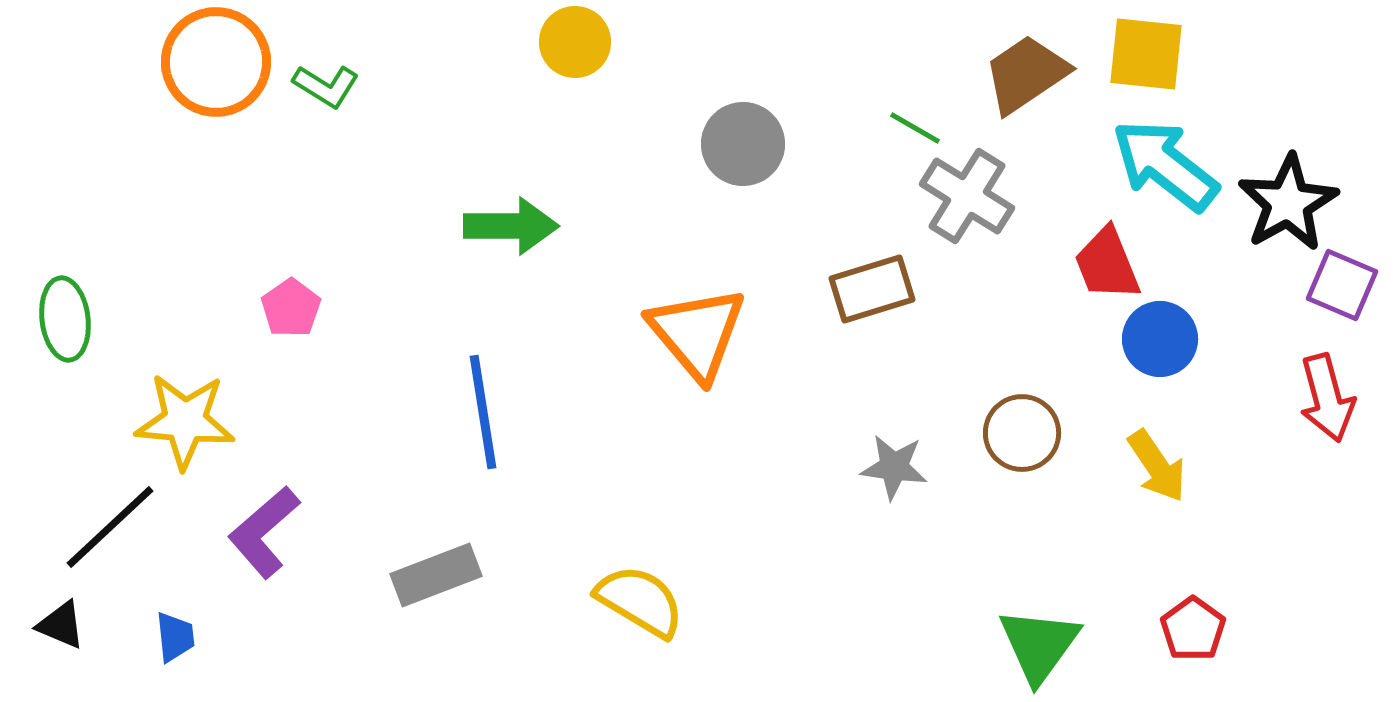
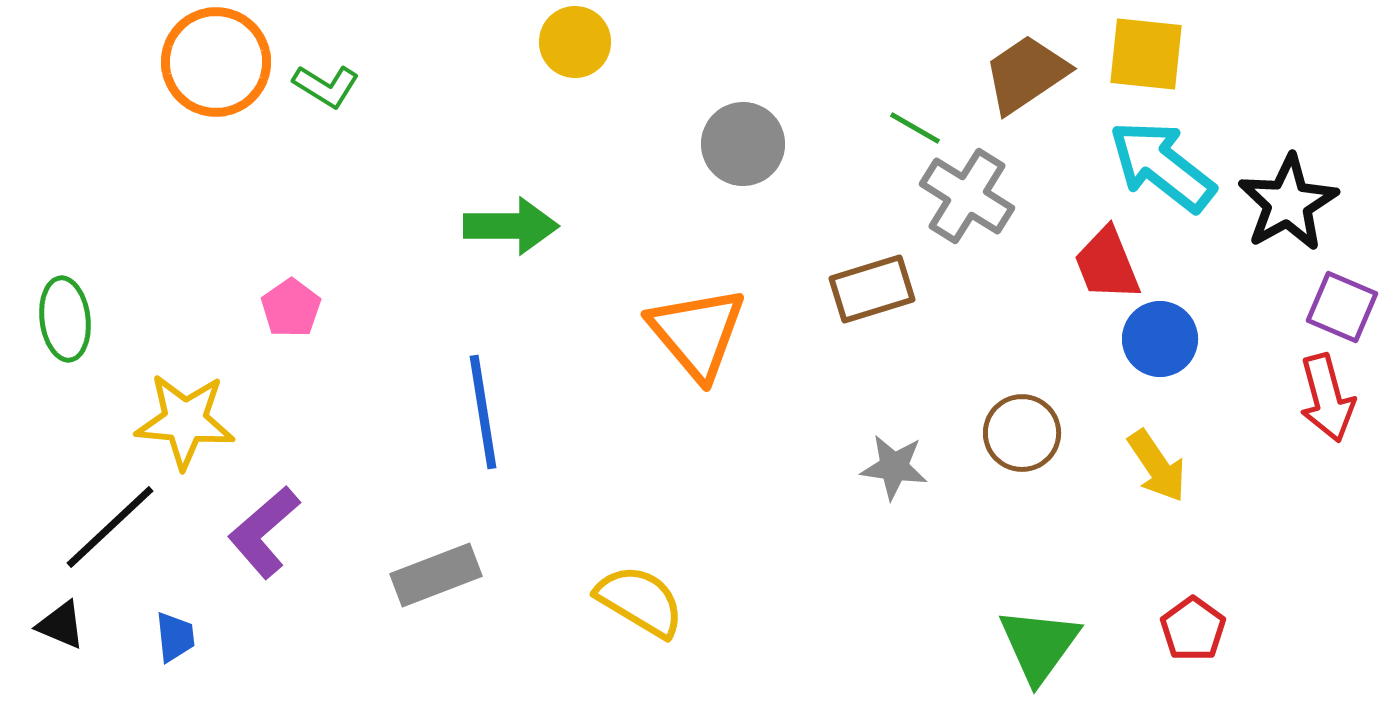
cyan arrow: moved 3 px left, 1 px down
purple square: moved 22 px down
